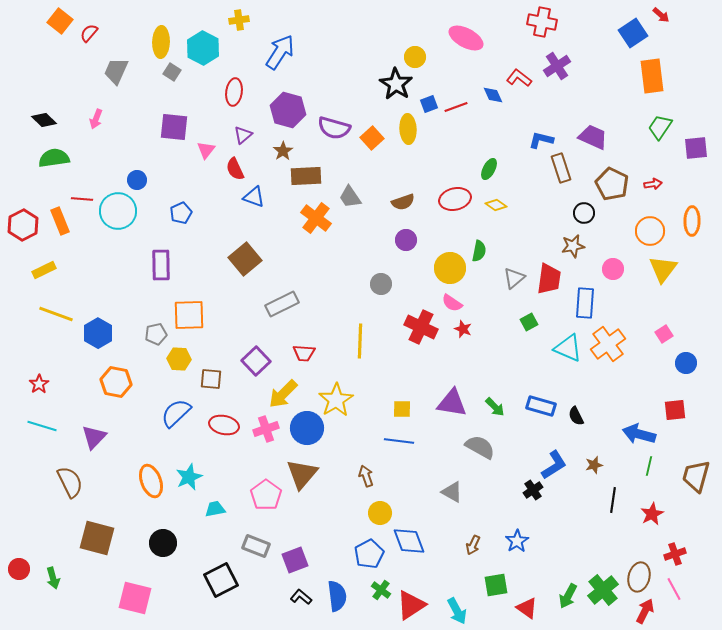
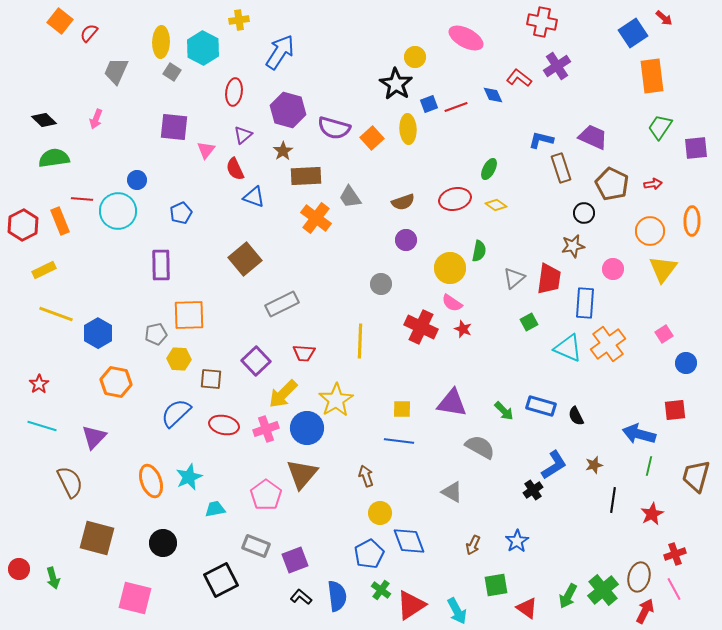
red arrow at (661, 15): moved 3 px right, 3 px down
green arrow at (495, 407): moved 9 px right, 4 px down
